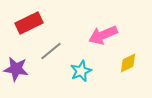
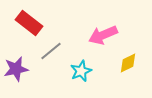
red rectangle: rotated 64 degrees clockwise
purple star: rotated 20 degrees counterclockwise
